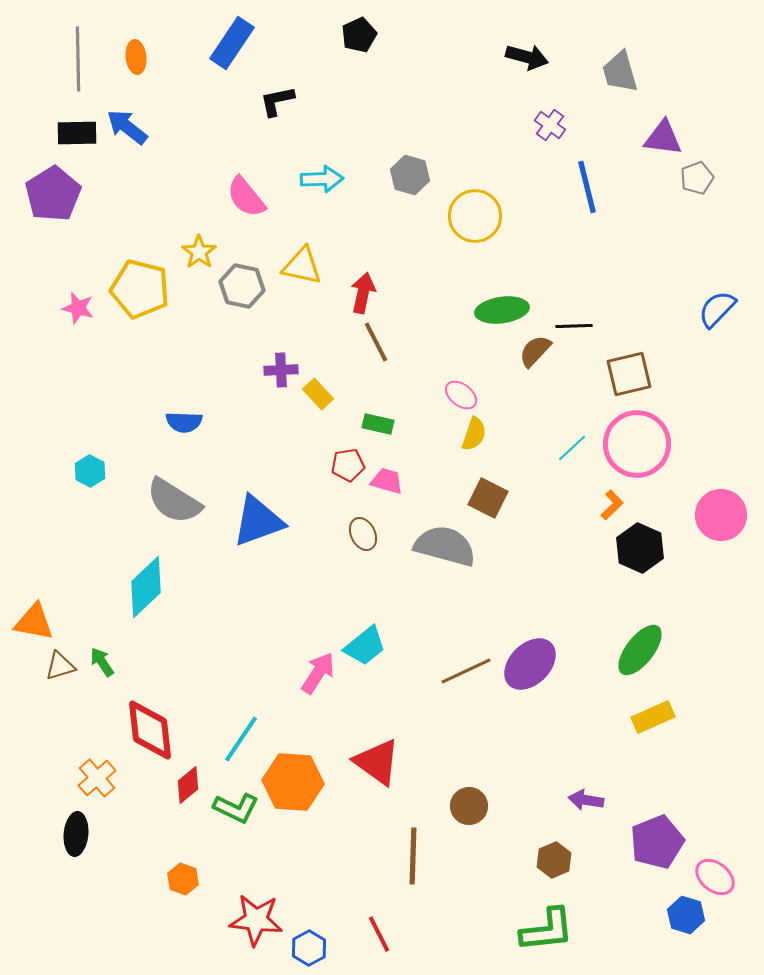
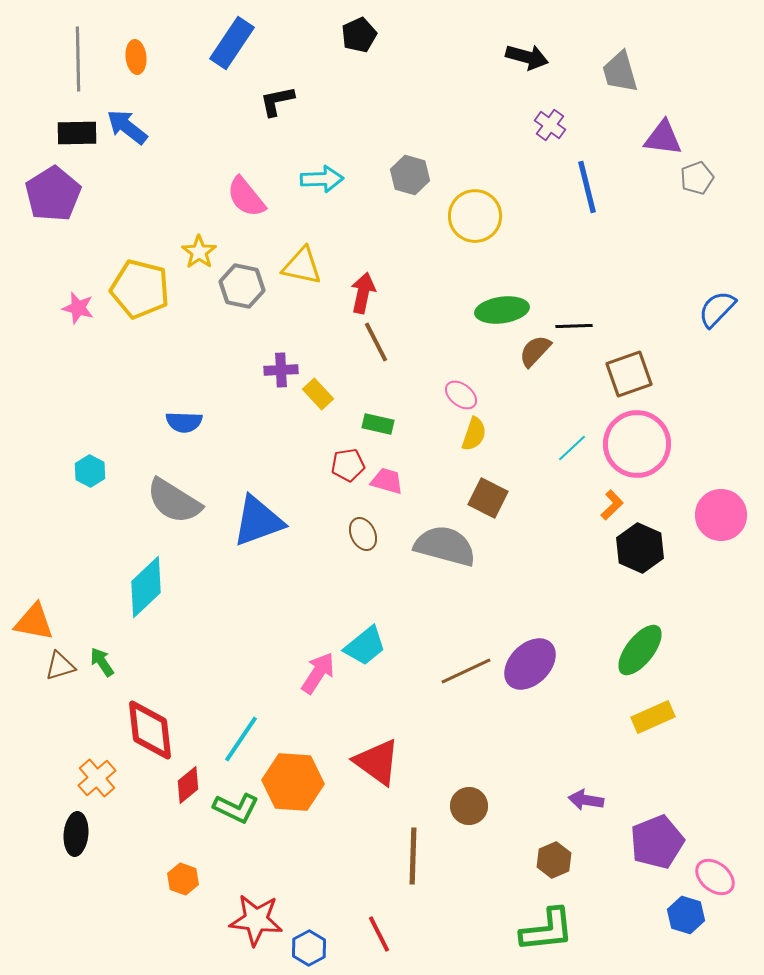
brown square at (629, 374): rotated 6 degrees counterclockwise
